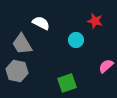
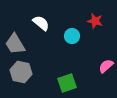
white semicircle: rotated 12 degrees clockwise
cyan circle: moved 4 px left, 4 px up
gray trapezoid: moved 7 px left
gray hexagon: moved 4 px right, 1 px down
